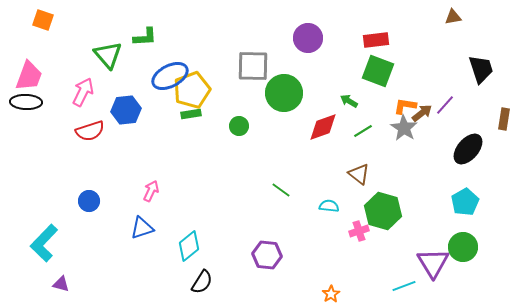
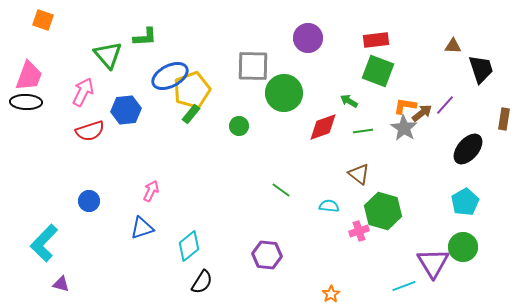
brown triangle at (453, 17): moved 29 px down; rotated 12 degrees clockwise
green rectangle at (191, 114): rotated 42 degrees counterclockwise
green line at (363, 131): rotated 24 degrees clockwise
